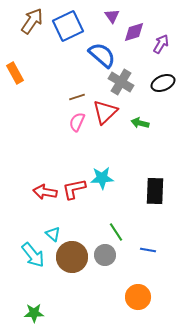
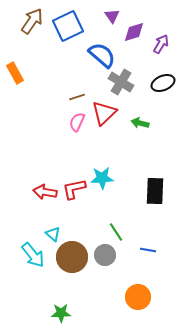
red triangle: moved 1 px left, 1 px down
green star: moved 27 px right
